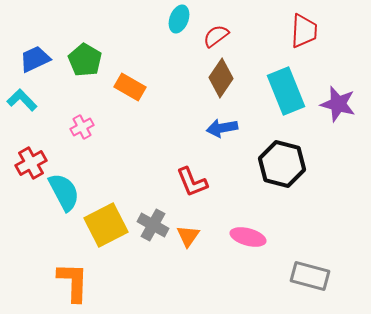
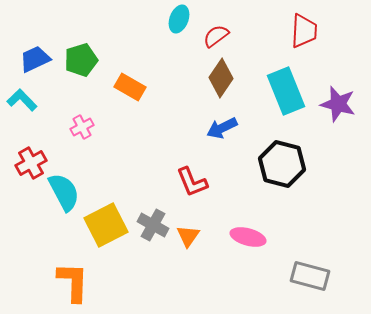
green pentagon: moved 4 px left; rotated 24 degrees clockwise
blue arrow: rotated 16 degrees counterclockwise
